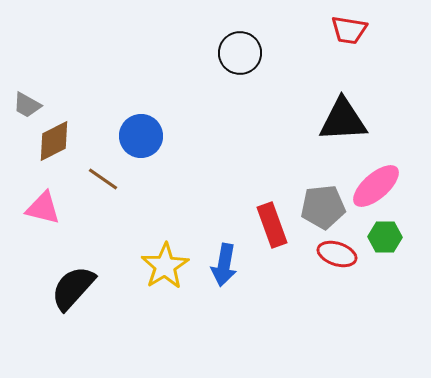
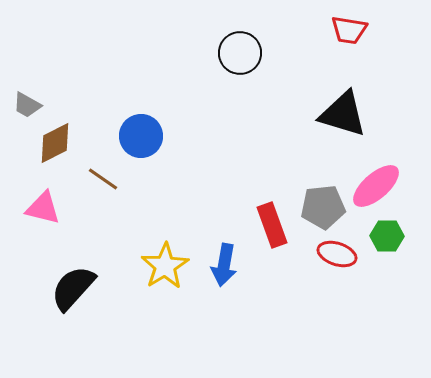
black triangle: moved 6 px up; rotated 20 degrees clockwise
brown diamond: moved 1 px right, 2 px down
green hexagon: moved 2 px right, 1 px up
